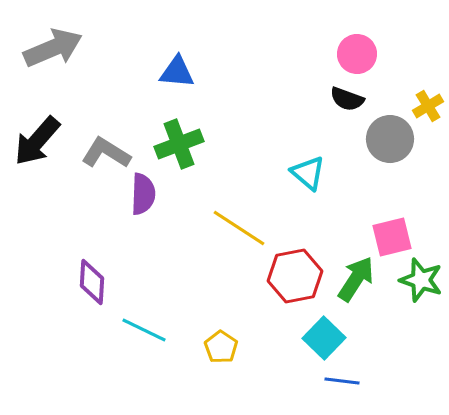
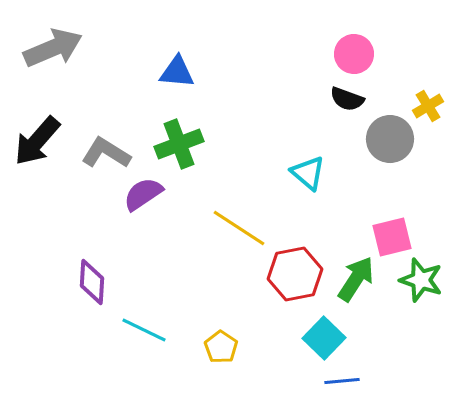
pink circle: moved 3 px left
purple semicircle: rotated 126 degrees counterclockwise
red hexagon: moved 2 px up
blue line: rotated 12 degrees counterclockwise
